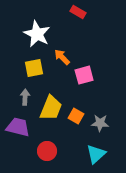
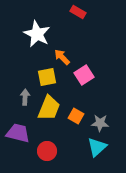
yellow square: moved 13 px right, 9 px down
pink square: rotated 18 degrees counterclockwise
yellow trapezoid: moved 2 px left
purple trapezoid: moved 6 px down
cyan triangle: moved 1 px right, 7 px up
